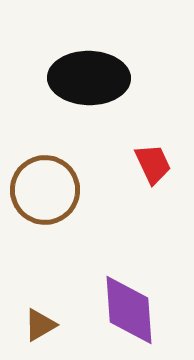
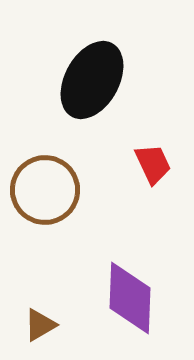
black ellipse: moved 3 px right, 2 px down; rotated 62 degrees counterclockwise
purple diamond: moved 1 px right, 12 px up; rotated 6 degrees clockwise
